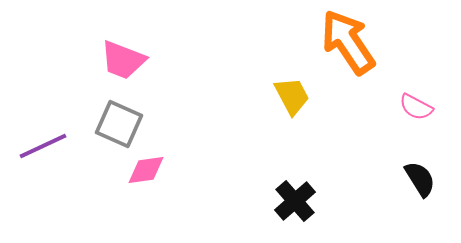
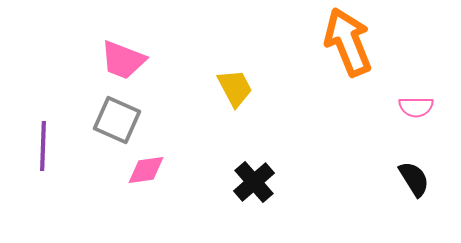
orange arrow: rotated 12 degrees clockwise
yellow trapezoid: moved 57 px left, 8 px up
pink semicircle: rotated 28 degrees counterclockwise
gray square: moved 2 px left, 4 px up
purple line: rotated 63 degrees counterclockwise
black semicircle: moved 6 px left
black cross: moved 41 px left, 19 px up
